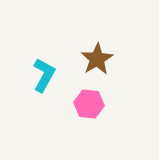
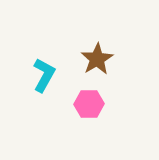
pink hexagon: rotated 8 degrees counterclockwise
